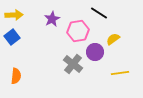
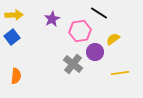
pink hexagon: moved 2 px right
